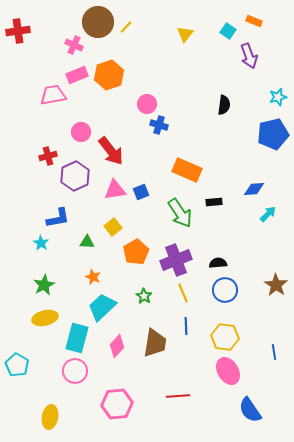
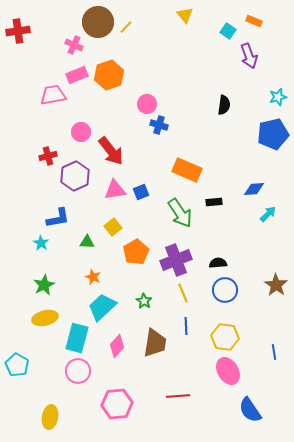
yellow triangle at (185, 34): moved 19 px up; rotated 18 degrees counterclockwise
green star at (144, 296): moved 5 px down
pink circle at (75, 371): moved 3 px right
